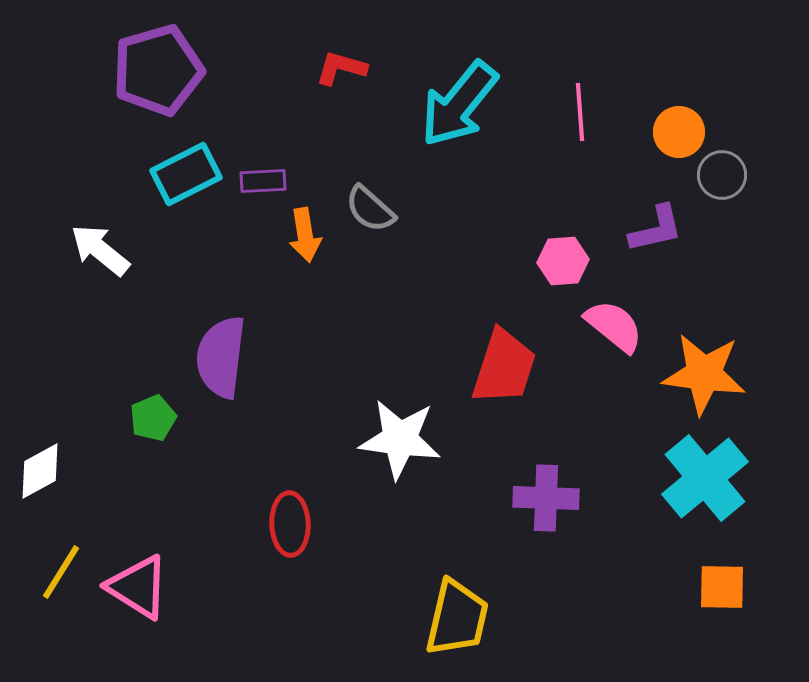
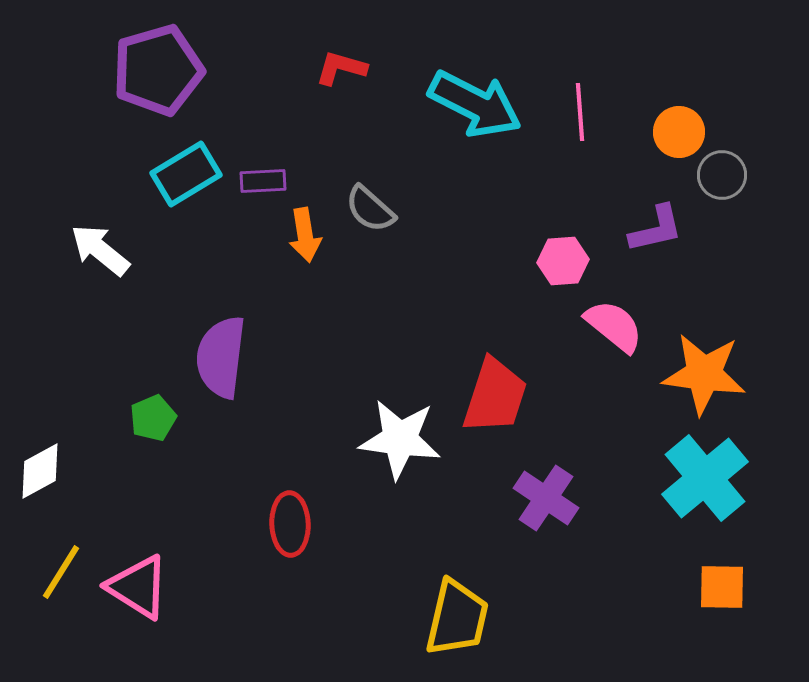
cyan arrow: moved 16 px right; rotated 102 degrees counterclockwise
cyan rectangle: rotated 4 degrees counterclockwise
red trapezoid: moved 9 px left, 29 px down
purple cross: rotated 32 degrees clockwise
